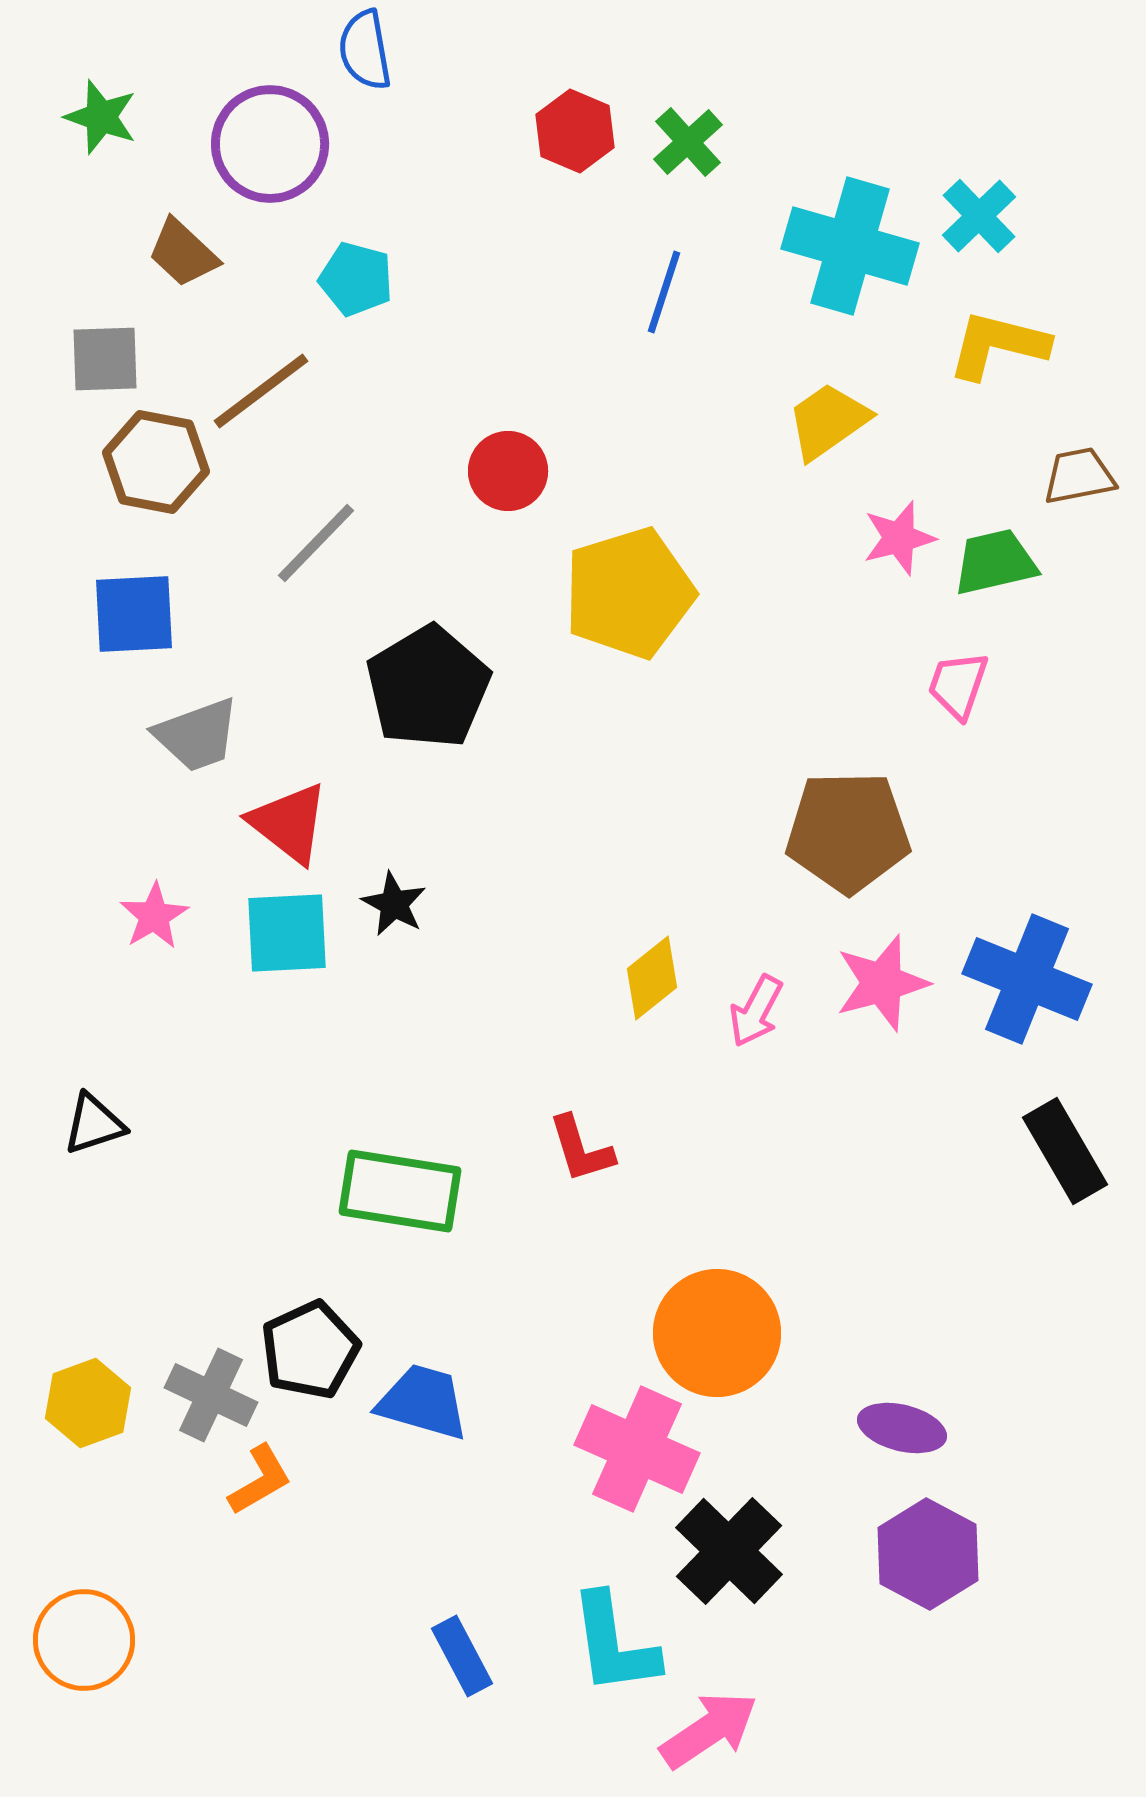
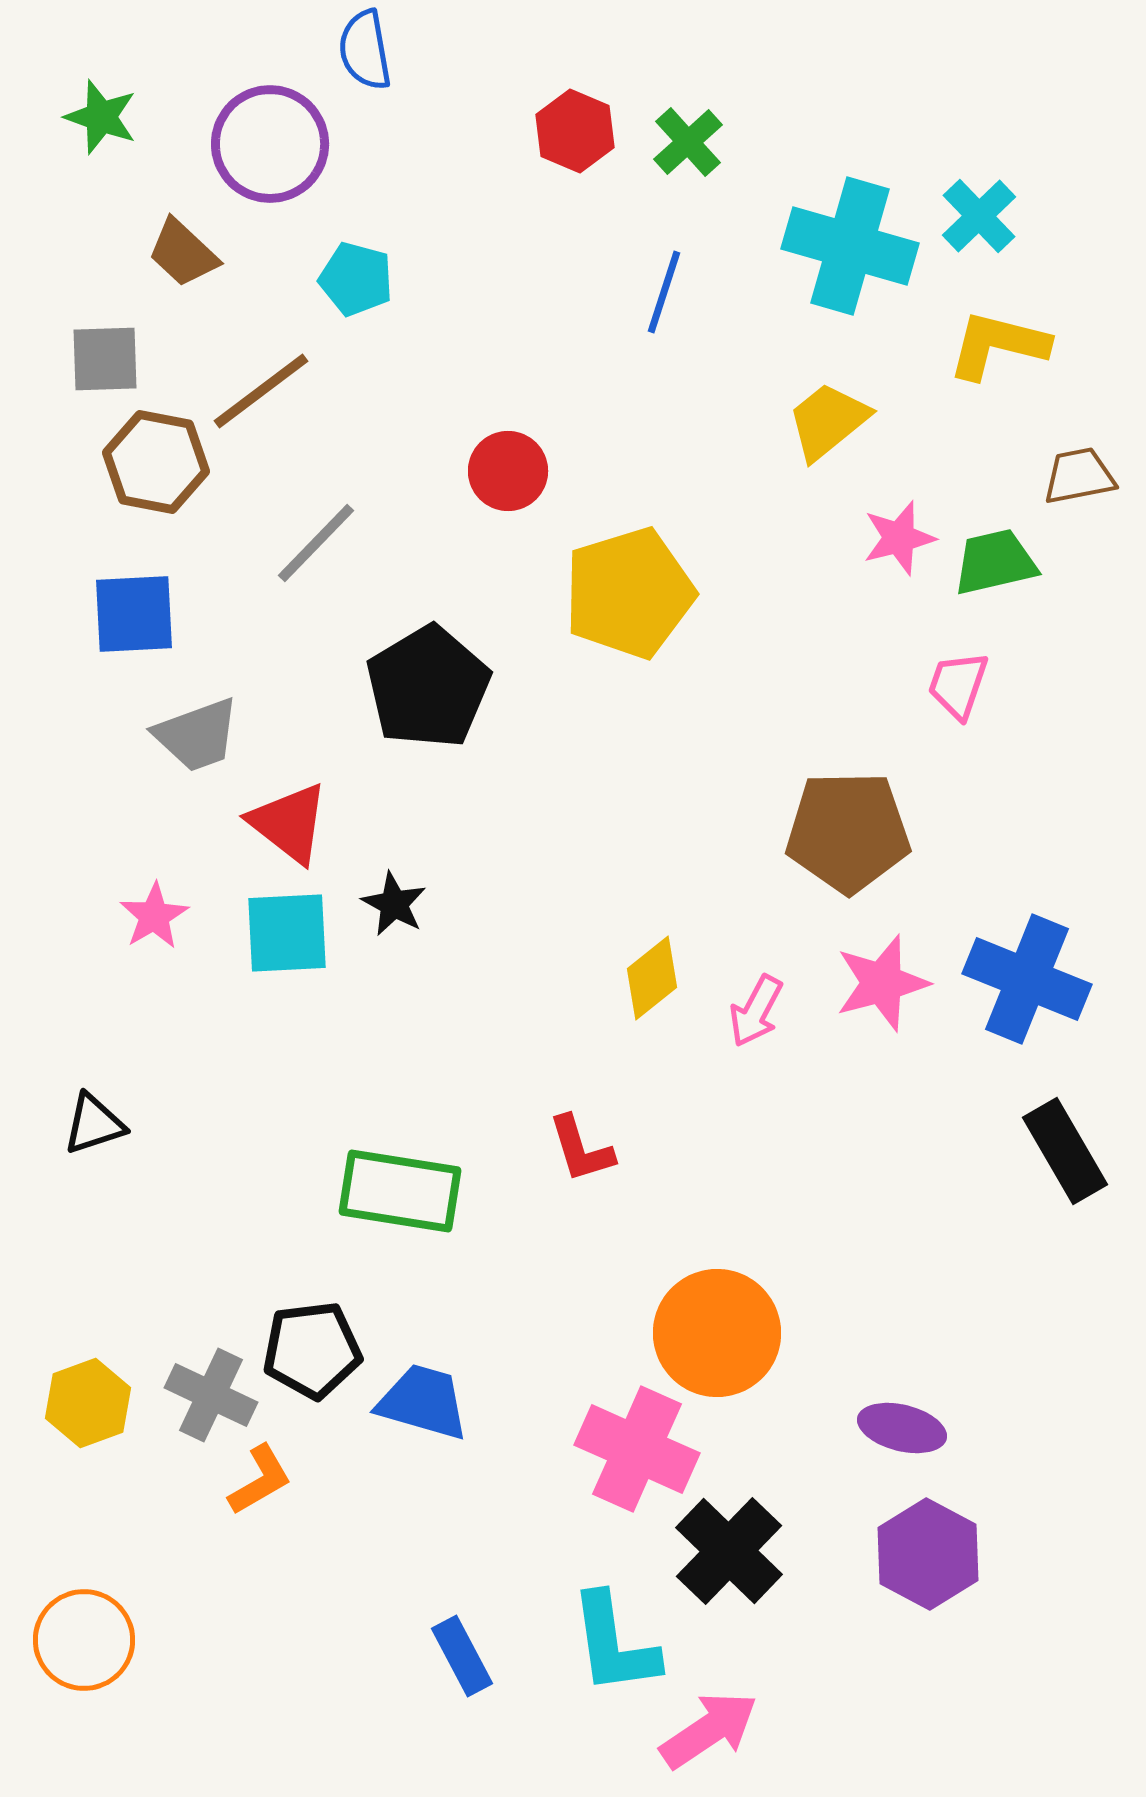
yellow trapezoid at (828, 421): rotated 4 degrees counterclockwise
black pentagon at (310, 1350): moved 2 px right; rotated 18 degrees clockwise
